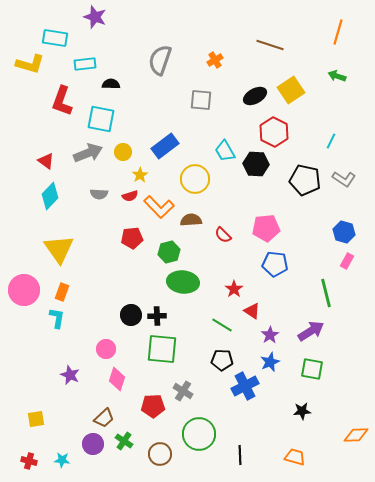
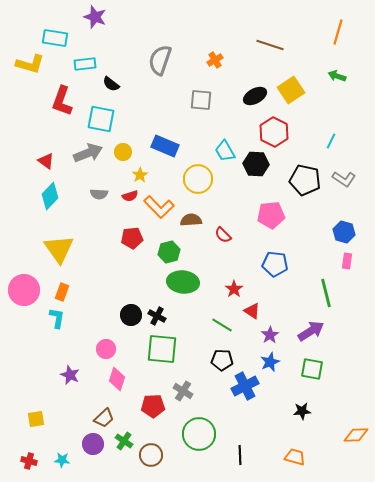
black semicircle at (111, 84): rotated 144 degrees counterclockwise
blue rectangle at (165, 146): rotated 60 degrees clockwise
yellow circle at (195, 179): moved 3 px right
pink pentagon at (266, 228): moved 5 px right, 13 px up
pink rectangle at (347, 261): rotated 21 degrees counterclockwise
black cross at (157, 316): rotated 30 degrees clockwise
brown circle at (160, 454): moved 9 px left, 1 px down
